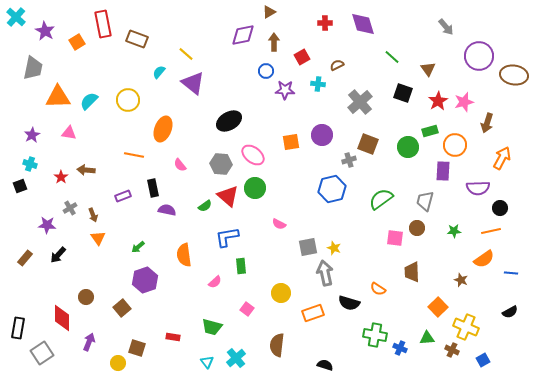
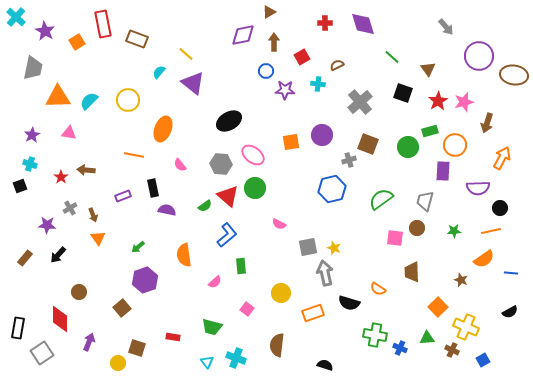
blue L-shape at (227, 237): moved 2 px up; rotated 150 degrees clockwise
brown circle at (86, 297): moved 7 px left, 5 px up
red diamond at (62, 318): moved 2 px left, 1 px down
cyan cross at (236, 358): rotated 30 degrees counterclockwise
